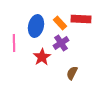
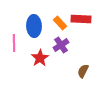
blue ellipse: moved 2 px left; rotated 15 degrees counterclockwise
purple cross: moved 2 px down
red star: moved 2 px left, 1 px down
brown semicircle: moved 11 px right, 2 px up
